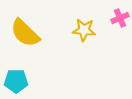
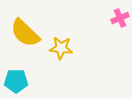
yellow star: moved 23 px left, 18 px down
